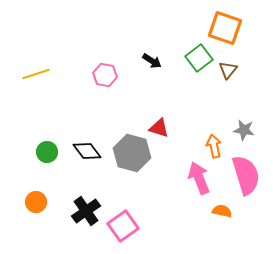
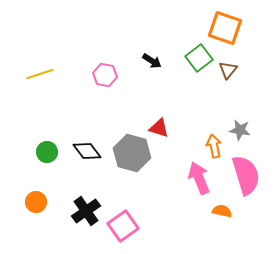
yellow line: moved 4 px right
gray star: moved 4 px left
